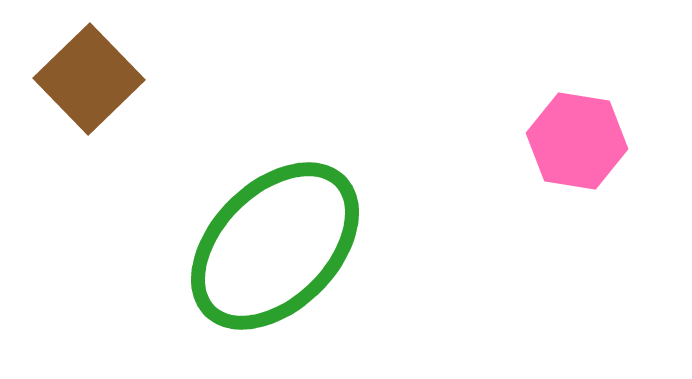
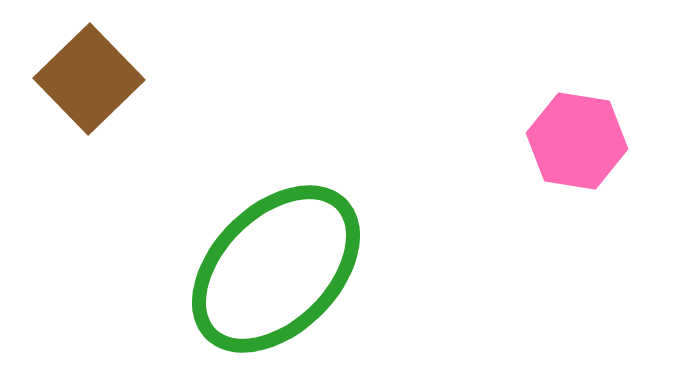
green ellipse: moved 1 px right, 23 px down
